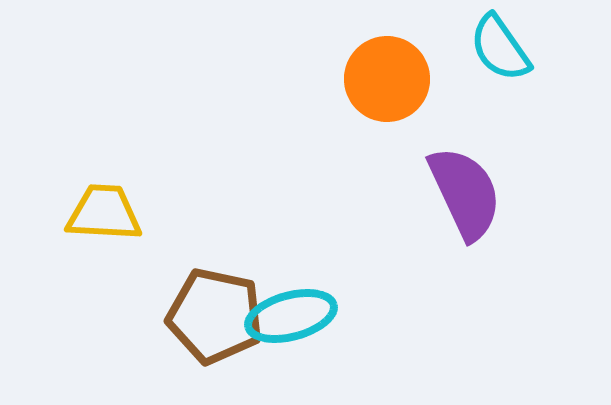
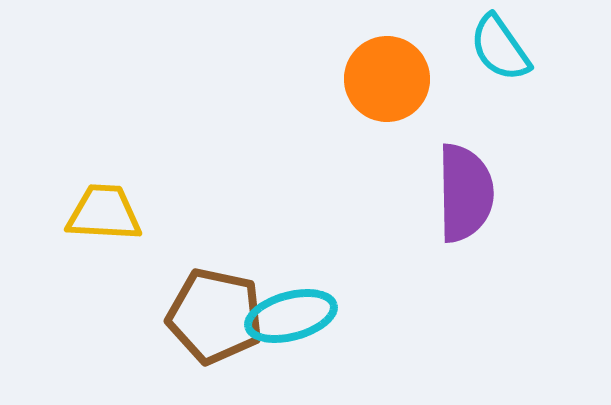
purple semicircle: rotated 24 degrees clockwise
